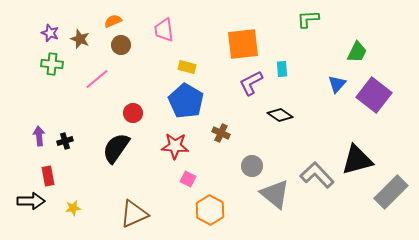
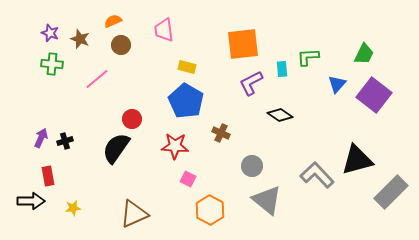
green L-shape: moved 38 px down
green trapezoid: moved 7 px right, 2 px down
red circle: moved 1 px left, 6 px down
purple arrow: moved 2 px right, 2 px down; rotated 30 degrees clockwise
gray triangle: moved 8 px left, 6 px down
